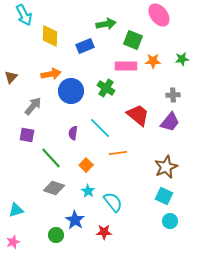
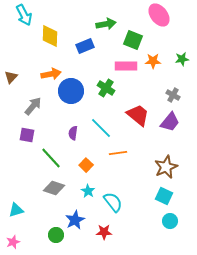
gray cross: rotated 32 degrees clockwise
cyan line: moved 1 px right
blue star: rotated 12 degrees clockwise
